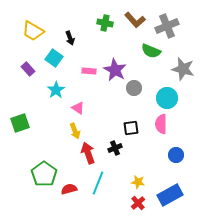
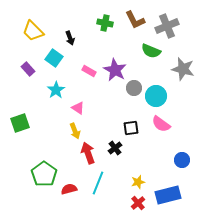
brown L-shape: rotated 15 degrees clockwise
yellow trapezoid: rotated 15 degrees clockwise
pink rectangle: rotated 24 degrees clockwise
cyan circle: moved 11 px left, 2 px up
pink semicircle: rotated 54 degrees counterclockwise
black cross: rotated 16 degrees counterclockwise
blue circle: moved 6 px right, 5 px down
yellow star: rotated 24 degrees counterclockwise
blue rectangle: moved 2 px left; rotated 15 degrees clockwise
